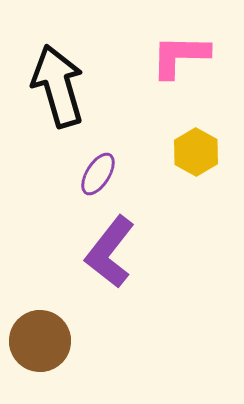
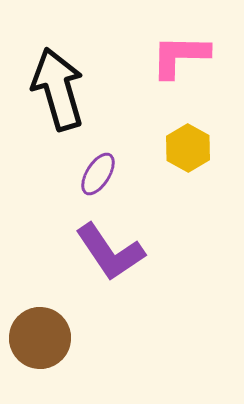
black arrow: moved 3 px down
yellow hexagon: moved 8 px left, 4 px up
purple L-shape: rotated 72 degrees counterclockwise
brown circle: moved 3 px up
